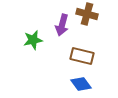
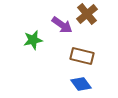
brown cross: rotated 35 degrees clockwise
purple arrow: rotated 70 degrees counterclockwise
